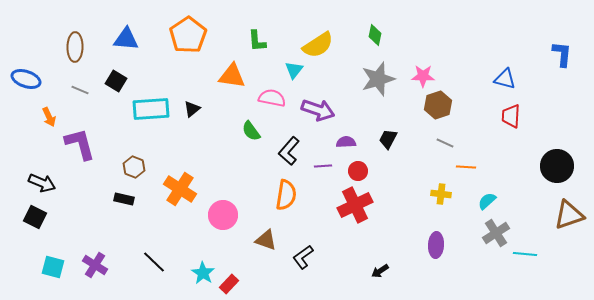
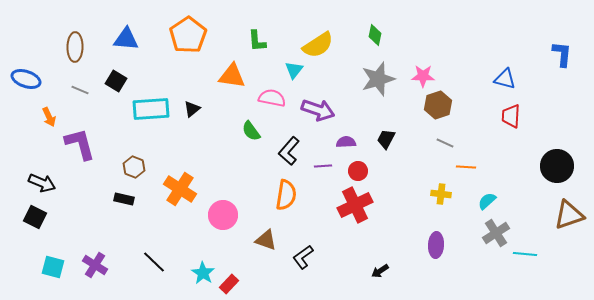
black trapezoid at (388, 139): moved 2 px left
